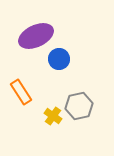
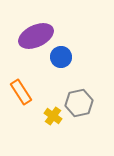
blue circle: moved 2 px right, 2 px up
gray hexagon: moved 3 px up
